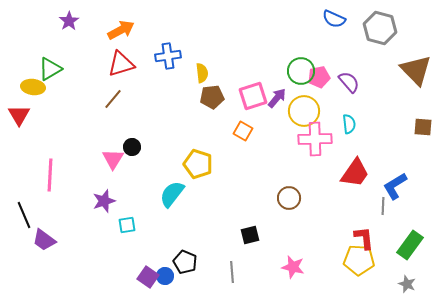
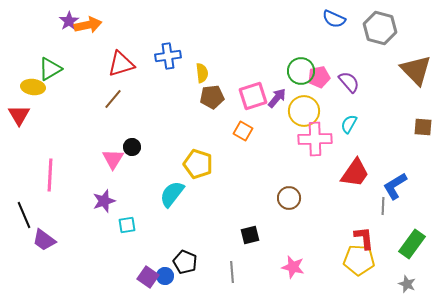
orange arrow at (121, 30): moved 33 px left, 5 px up; rotated 16 degrees clockwise
cyan semicircle at (349, 124): rotated 144 degrees counterclockwise
green rectangle at (410, 245): moved 2 px right, 1 px up
